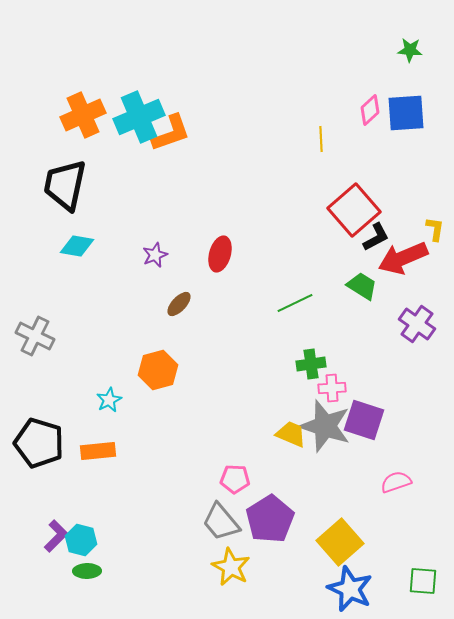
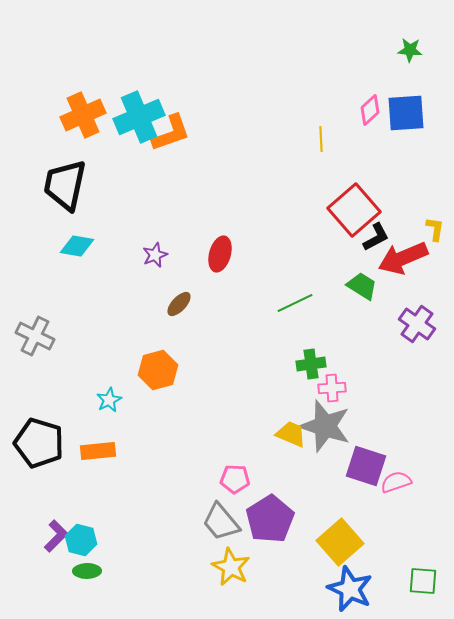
purple square: moved 2 px right, 46 px down
